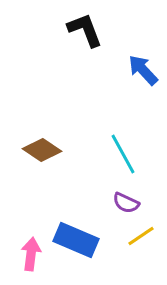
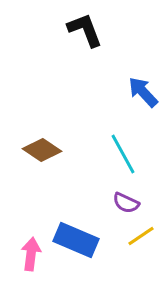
blue arrow: moved 22 px down
